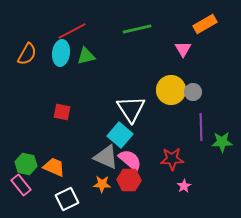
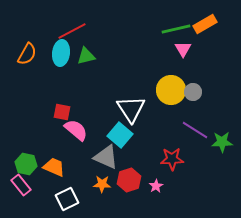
green line: moved 39 px right
purple line: moved 6 px left, 3 px down; rotated 56 degrees counterclockwise
pink semicircle: moved 54 px left, 30 px up
red hexagon: rotated 20 degrees counterclockwise
pink star: moved 28 px left
